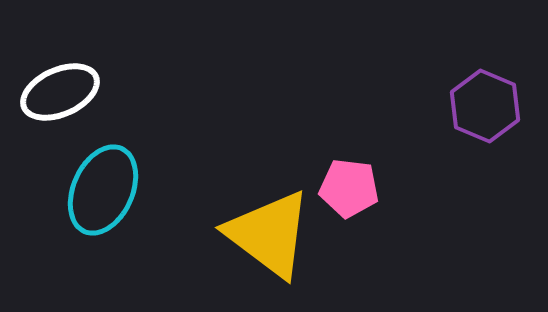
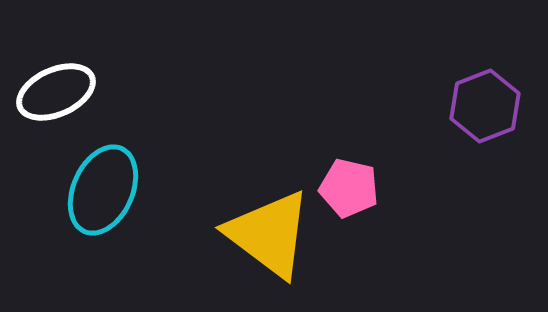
white ellipse: moved 4 px left
purple hexagon: rotated 16 degrees clockwise
pink pentagon: rotated 6 degrees clockwise
